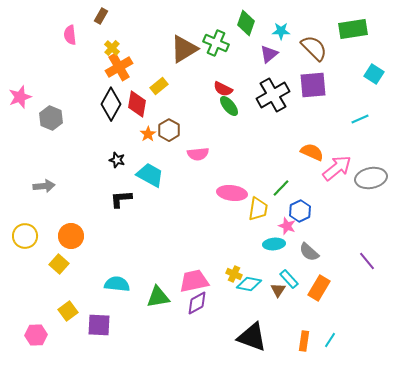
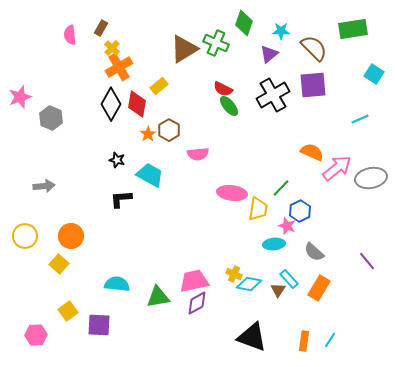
brown rectangle at (101, 16): moved 12 px down
green diamond at (246, 23): moved 2 px left
gray semicircle at (309, 252): moved 5 px right
